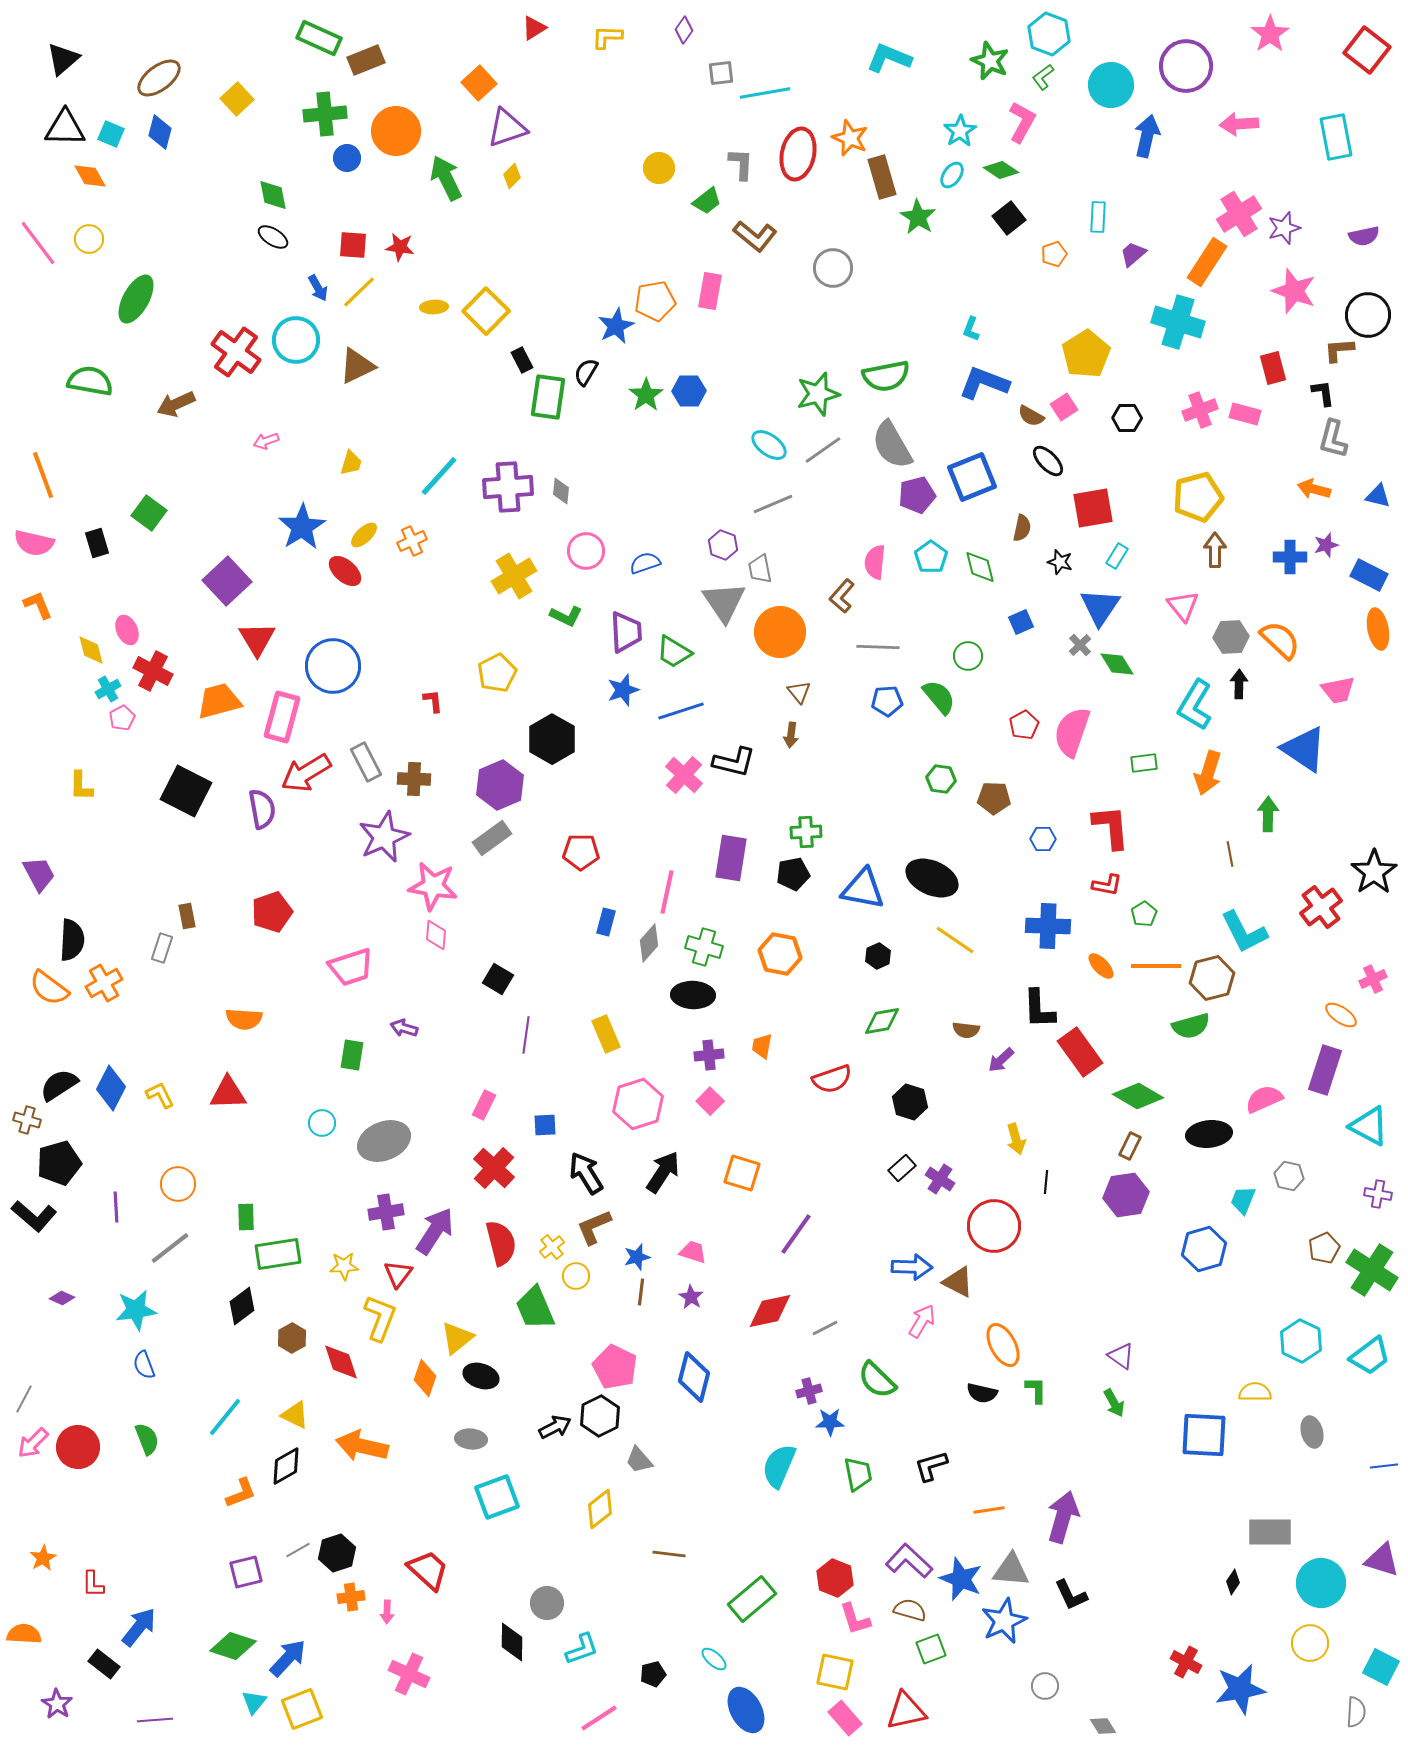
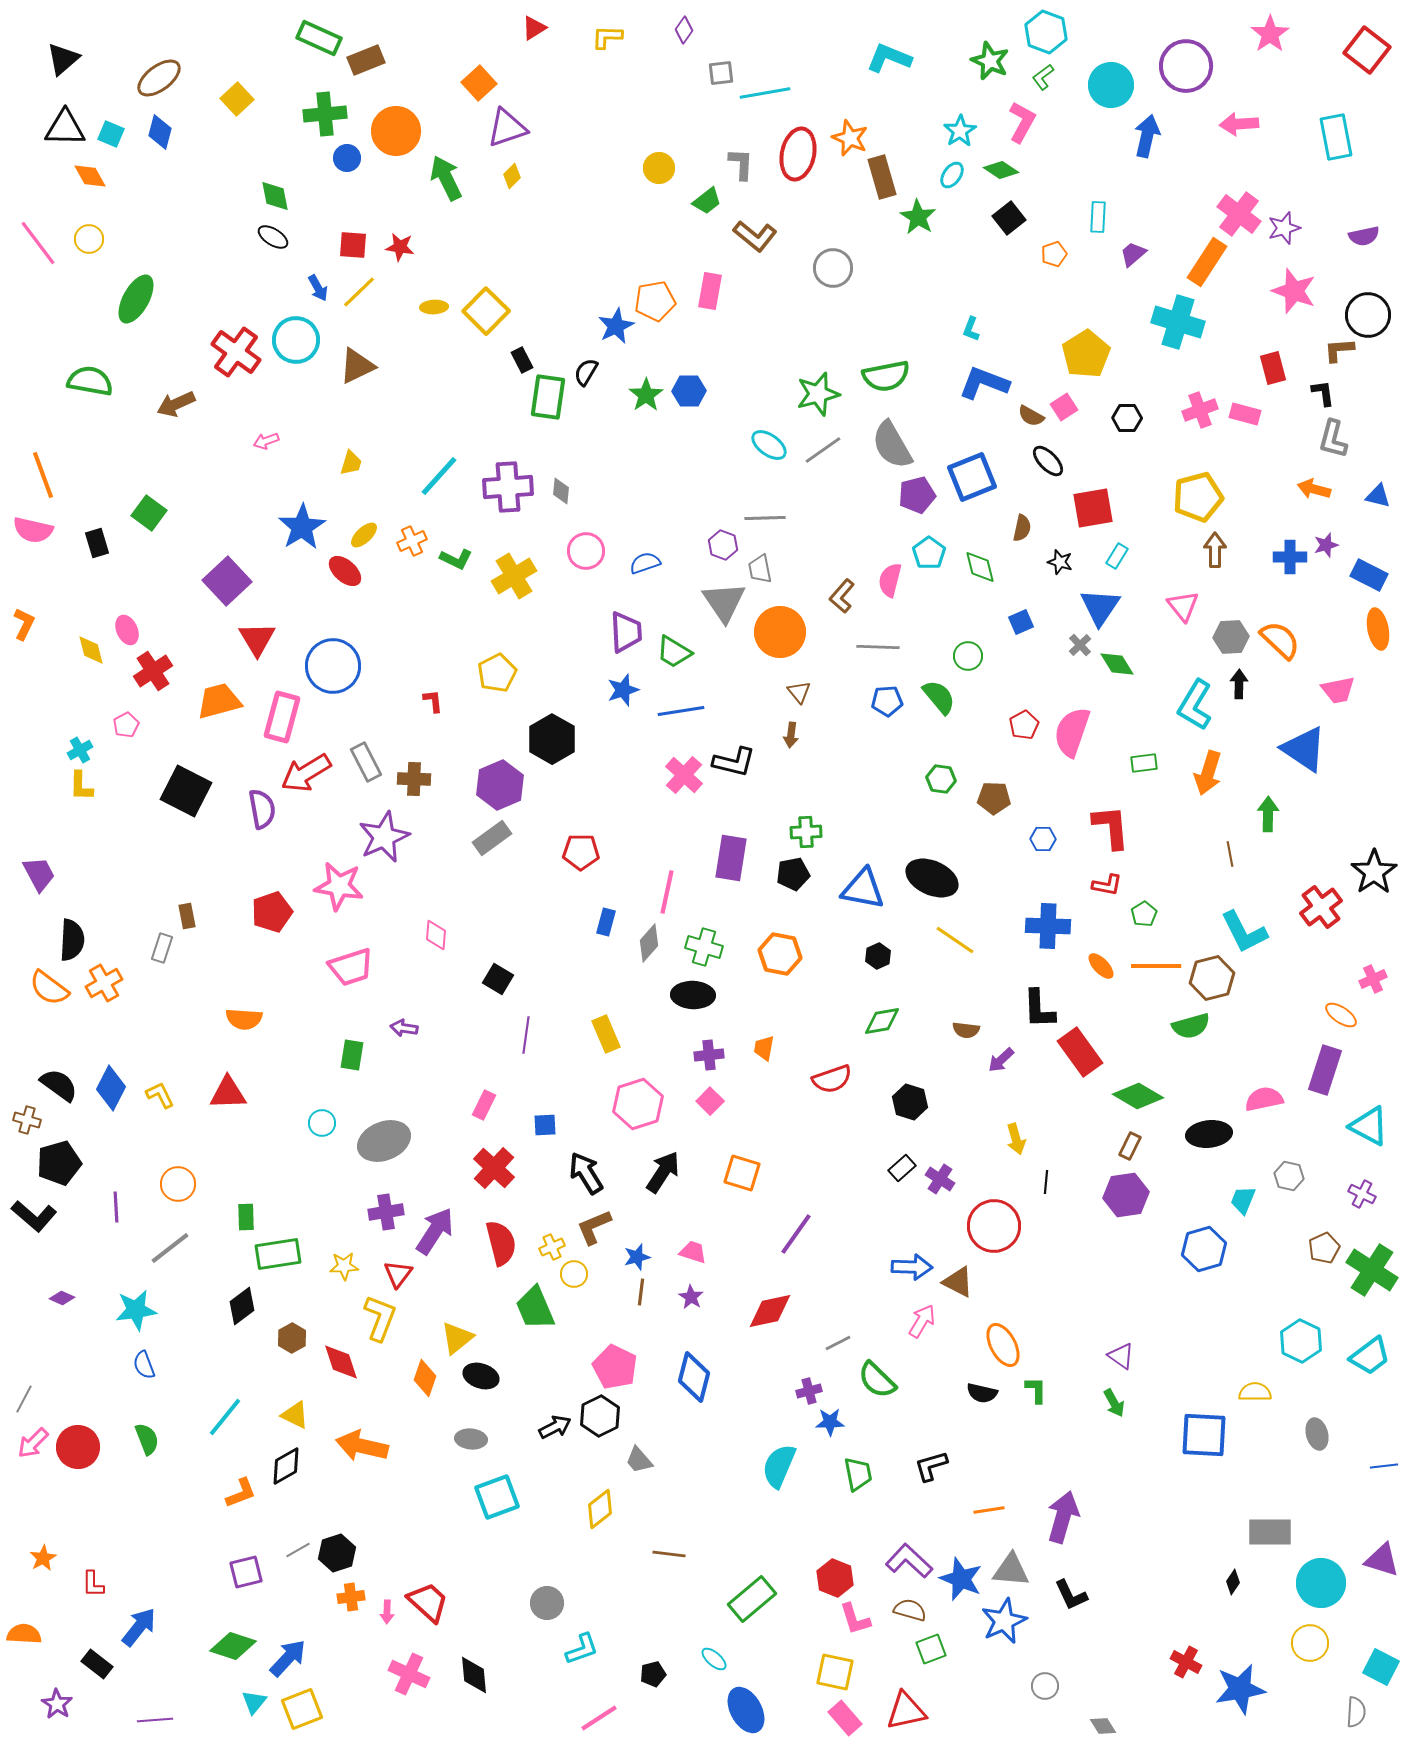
cyan hexagon at (1049, 34): moved 3 px left, 2 px up
green diamond at (273, 195): moved 2 px right, 1 px down
pink cross at (1239, 214): rotated 21 degrees counterclockwise
gray line at (773, 504): moved 8 px left, 14 px down; rotated 21 degrees clockwise
pink semicircle at (34, 543): moved 1 px left, 13 px up
cyan pentagon at (931, 557): moved 2 px left, 4 px up
pink semicircle at (875, 562): moved 15 px right, 18 px down; rotated 8 degrees clockwise
orange L-shape at (38, 605): moved 14 px left, 19 px down; rotated 48 degrees clockwise
green L-shape at (566, 616): moved 110 px left, 57 px up
red cross at (153, 671): rotated 30 degrees clockwise
cyan cross at (108, 689): moved 28 px left, 61 px down
blue line at (681, 711): rotated 9 degrees clockwise
pink pentagon at (122, 718): moved 4 px right, 7 px down
pink star at (433, 886): moved 94 px left
purple arrow at (404, 1028): rotated 8 degrees counterclockwise
orange trapezoid at (762, 1046): moved 2 px right, 2 px down
black semicircle at (59, 1085): rotated 69 degrees clockwise
pink semicircle at (1264, 1099): rotated 12 degrees clockwise
purple cross at (1378, 1194): moved 16 px left; rotated 16 degrees clockwise
yellow cross at (552, 1247): rotated 15 degrees clockwise
yellow circle at (576, 1276): moved 2 px left, 2 px up
gray line at (825, 1328): moved 13 px right, 15 px down
gray ellipse at (1312, 1432): moved 5 px right, 2 px down
red trapezoid at (428, 1570): moved 32 px down
black diamond at (512, 1642): moved 38 px left, 33 px down; rotated 6 degrees counterclockwise
black rectangle at (104, 1664): moved 7 px left
